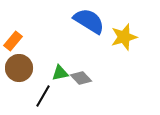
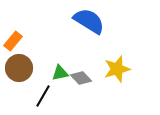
yellow star: moved 7 px left, 32 px down
